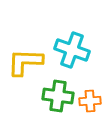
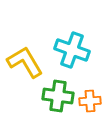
yellow L-shape: rotated 57 degrees clockwise
